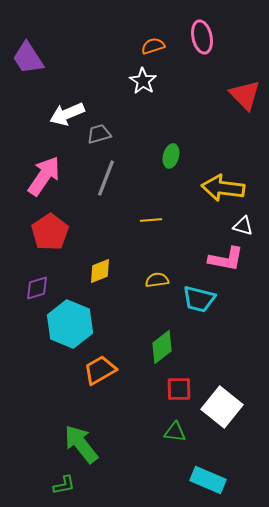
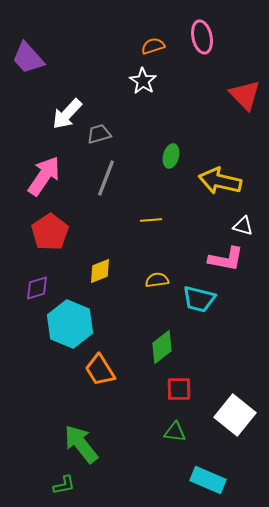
purple trapezoid: rotated 9 degrees counterclockwise
white arrow: rotated 24 degrees counterclockwise
yellow arrow: moved 3 px left, 7 px up; rotated 6 degrees clockwise
orange trapezoid: rotated 92 degrees counterclockwise
white square: moved 13 px right, 8 px down
